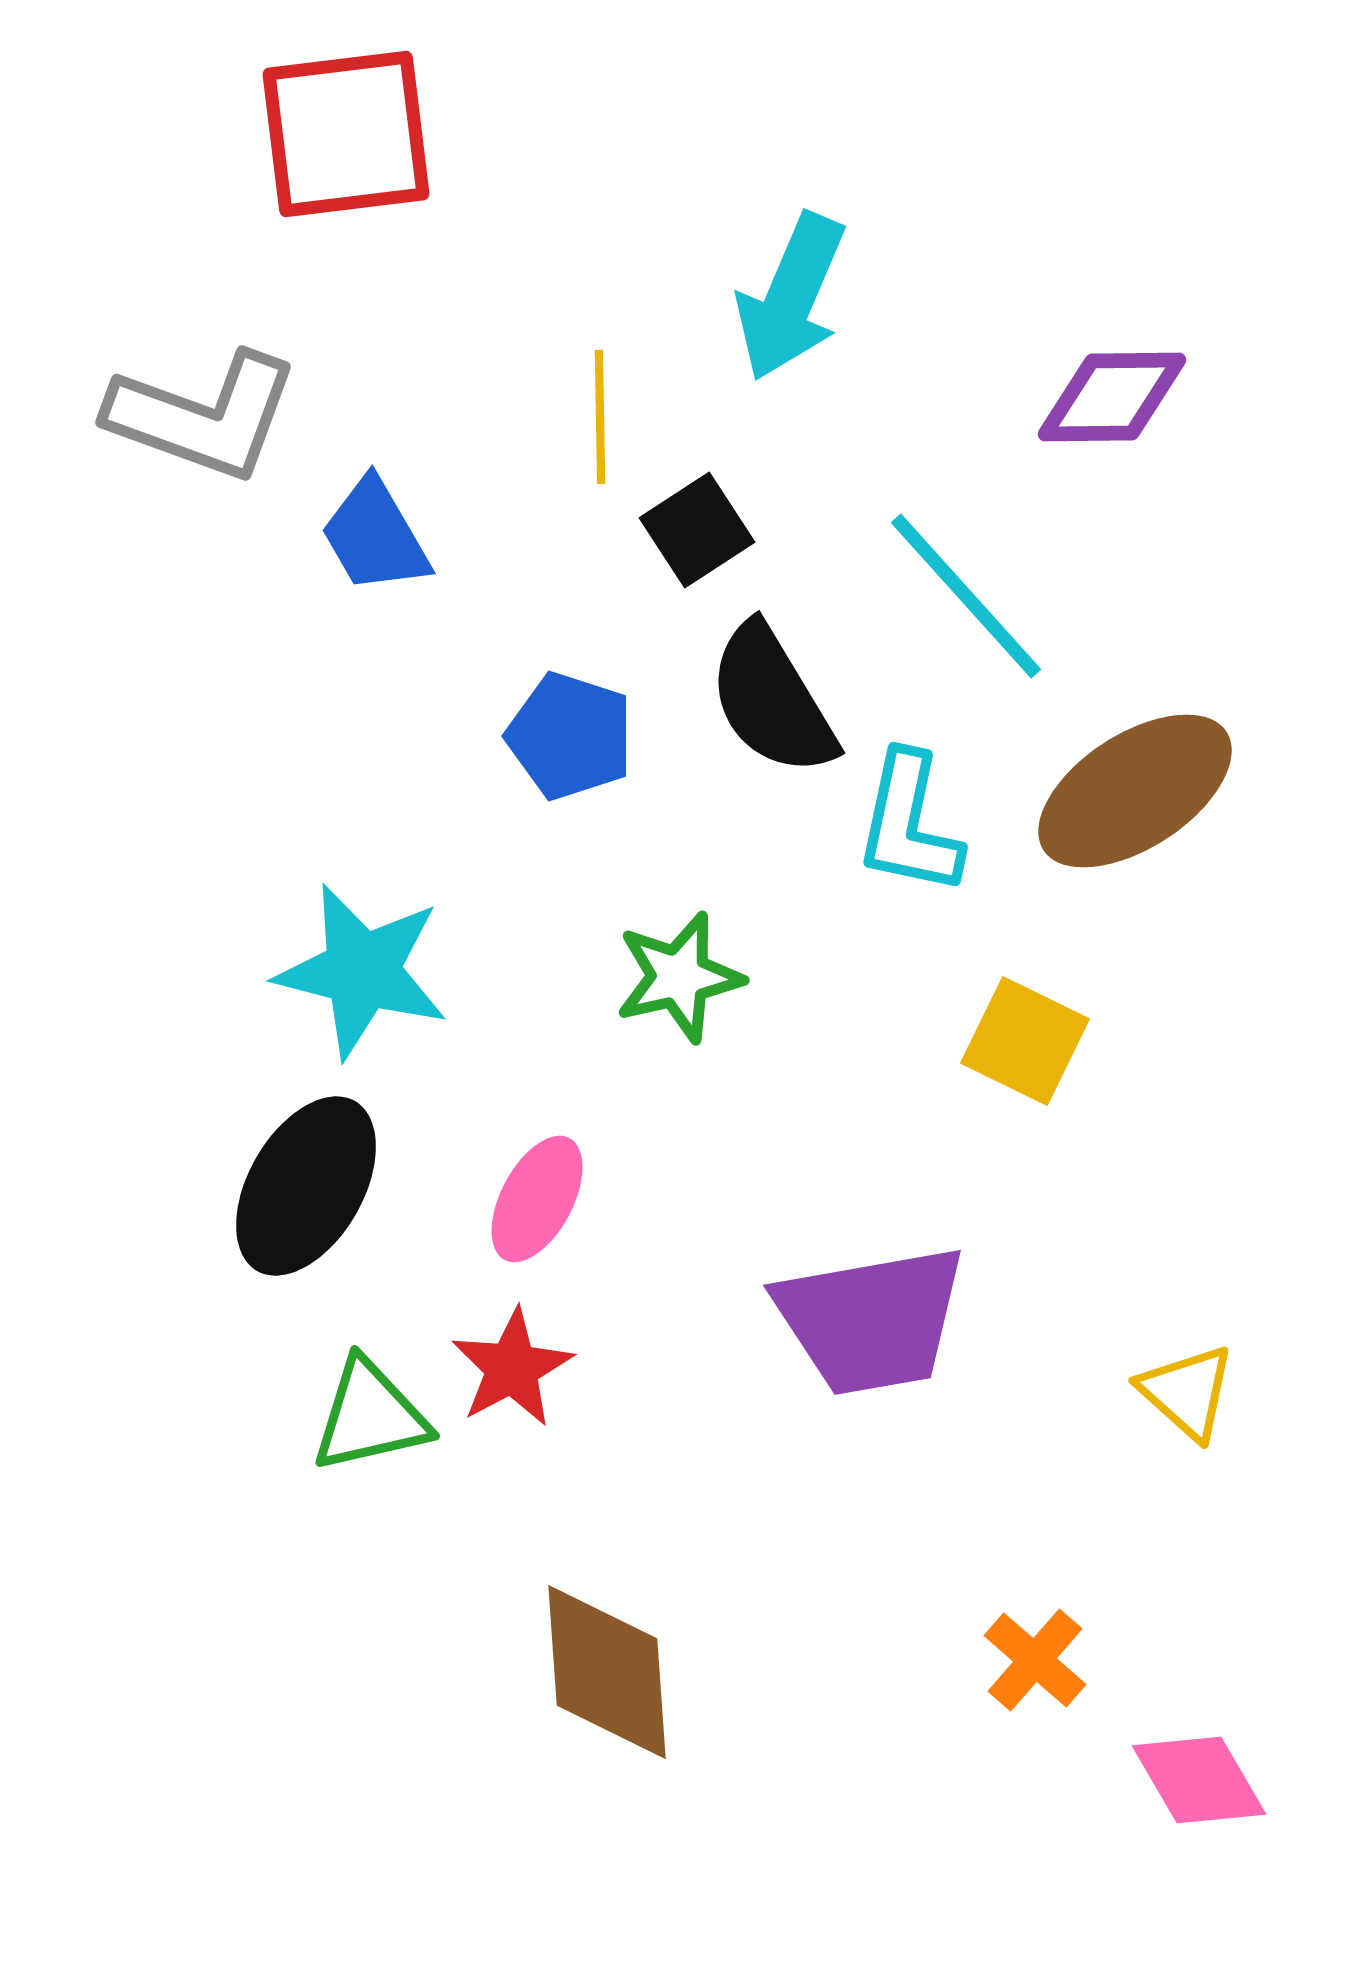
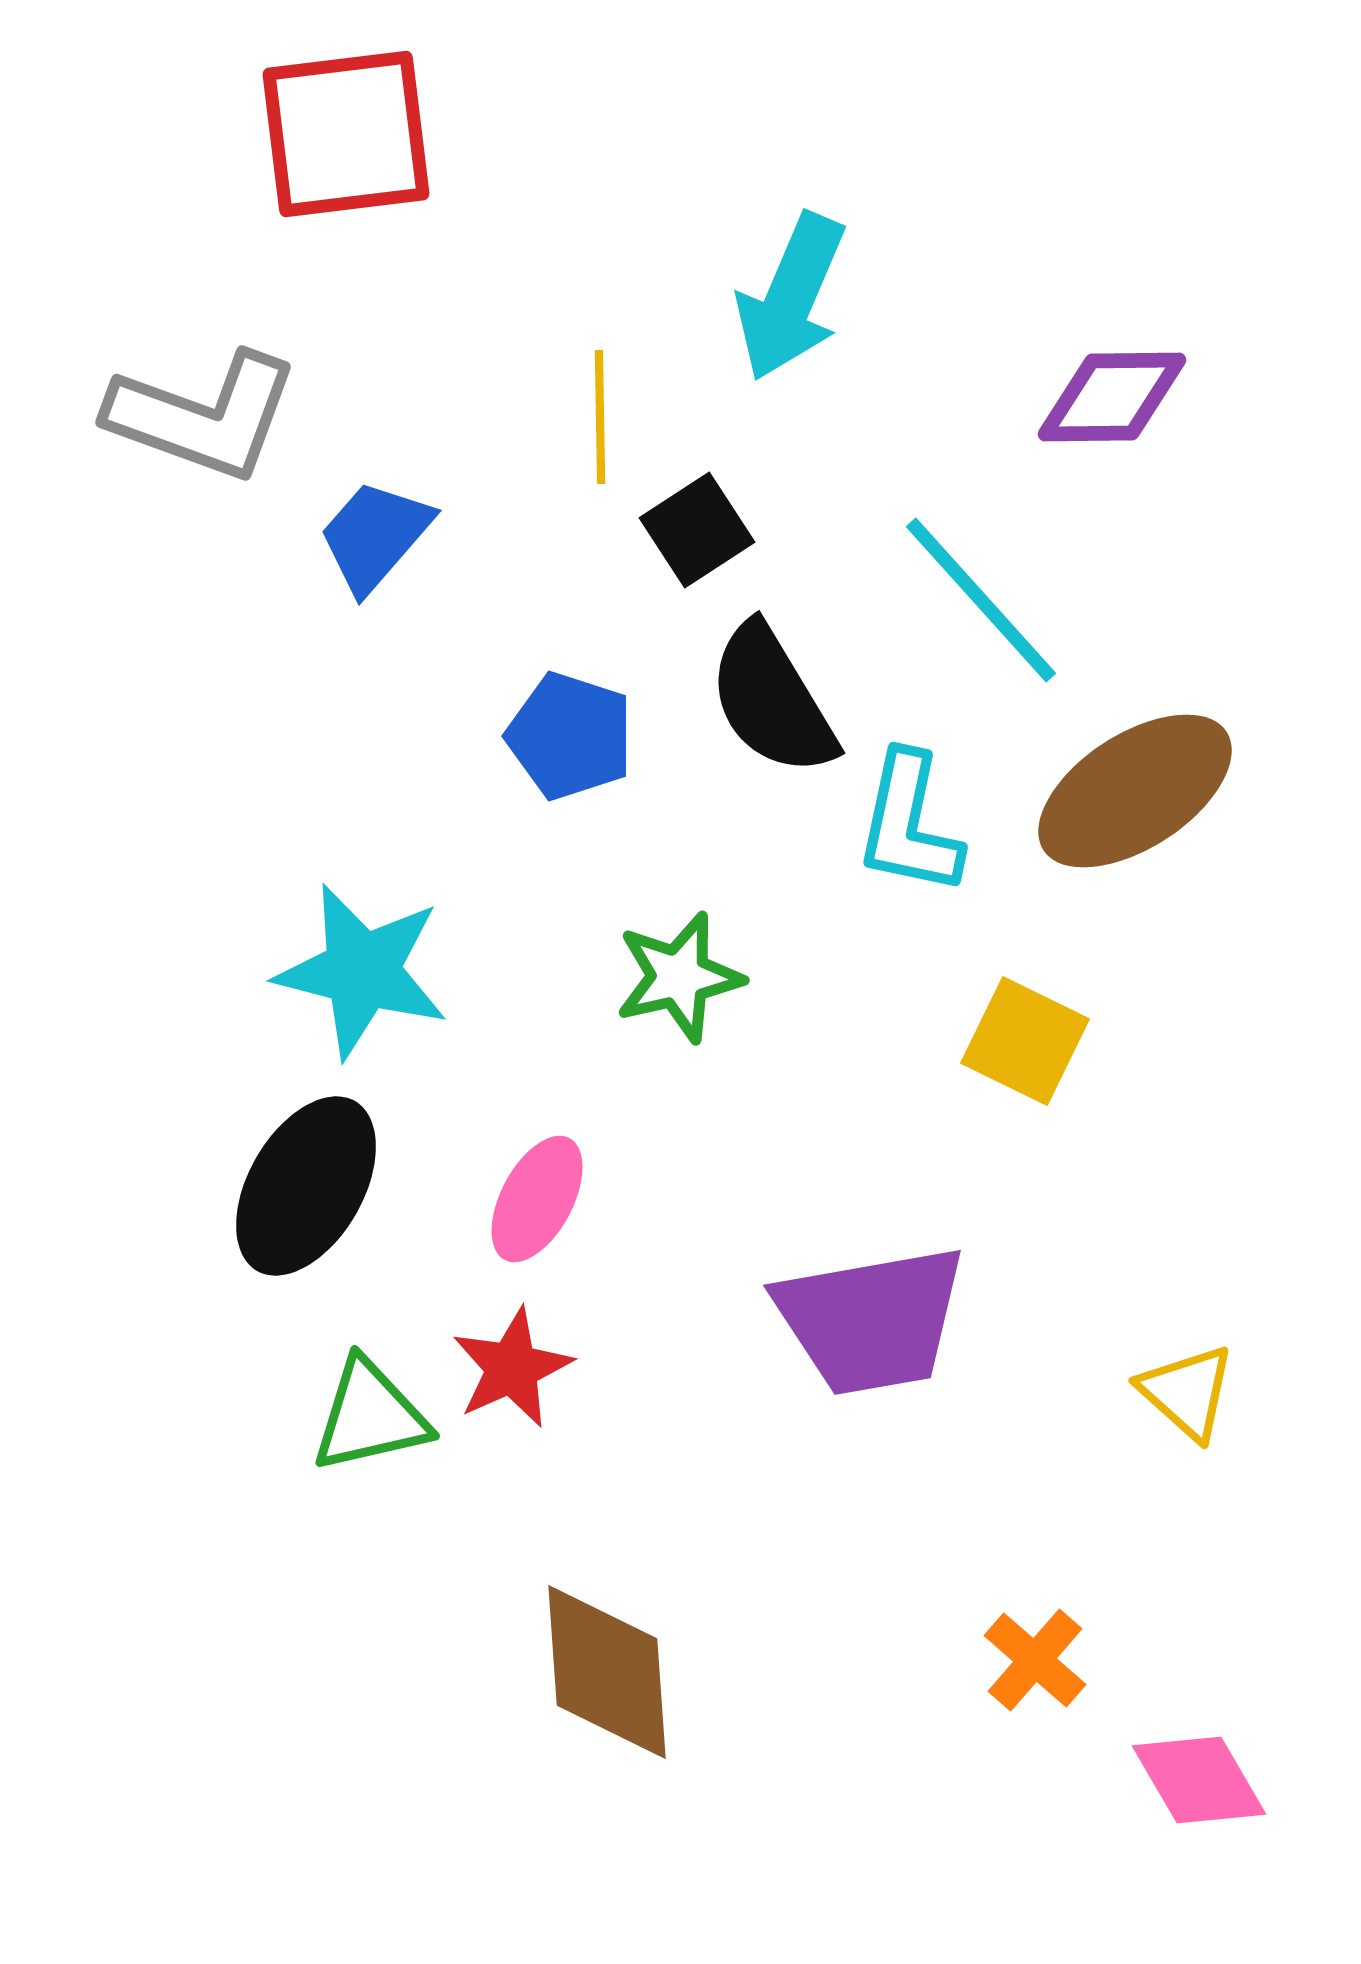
blue trapezoid: rotated 71 degrees clockwise
cyan line: moved 15 px right, 4 px down
red star: rotated 4 degrees clockwise
